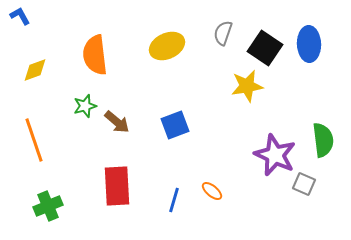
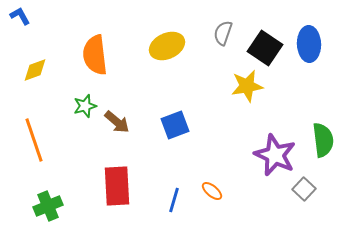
gray square: moved 5 px down; rotated 20 degrees clockwise
